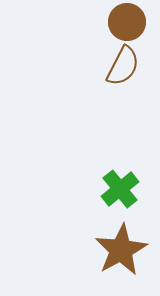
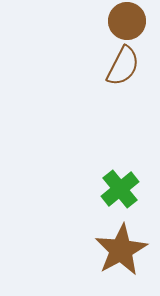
brown circle: moved 1 px up
